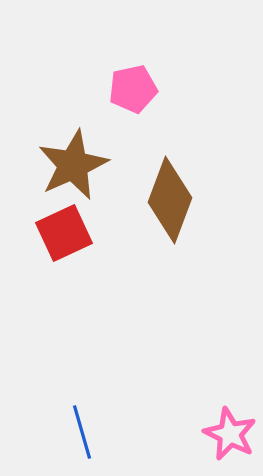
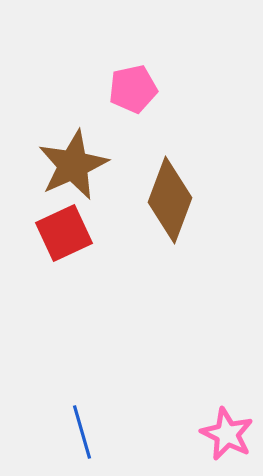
pink star: moved 3 px left
